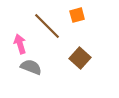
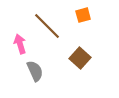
orange square: moved 6 px right
gray semicircle: moved 4 px right, 4 px down; rotated 45 degrees clockwise
